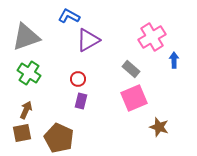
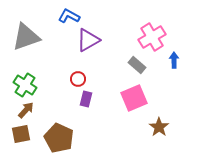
gray rectangle: moved 6 px right, 4 px up
green cross: moved 4 px left, 12 px down
purple rectangle: moved 5 px right, 2 px up
brown arrow: rotated 18 degrees clockwise
brown star: rotated 18 degrees clockwise
brown square: moved 1 px left, 1 px down
